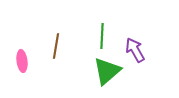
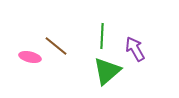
brown line: rotated 60 degrees counterclockwise
purple arrow: moved 1 px up
pink ellipse: moved 8 px right, 4 px up; rotated 70 degrees counterclockwise
